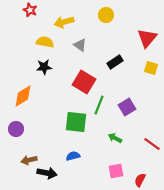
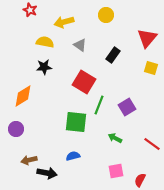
black rectangle: moved 2 px left, 7 px up; rotated 21 degrees counterclockwise
